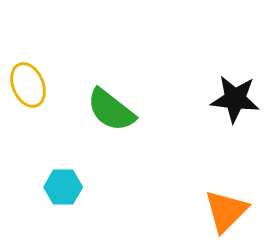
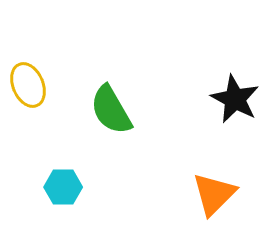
black star: rotated 21 degrees clockwise
green semicircle: rotated 22 degrees clockwise
orange triangle: moved 12 px left, 17 px up
